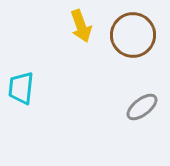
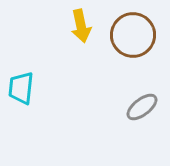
yellow arrow: rotated 8 degrees clockwise
